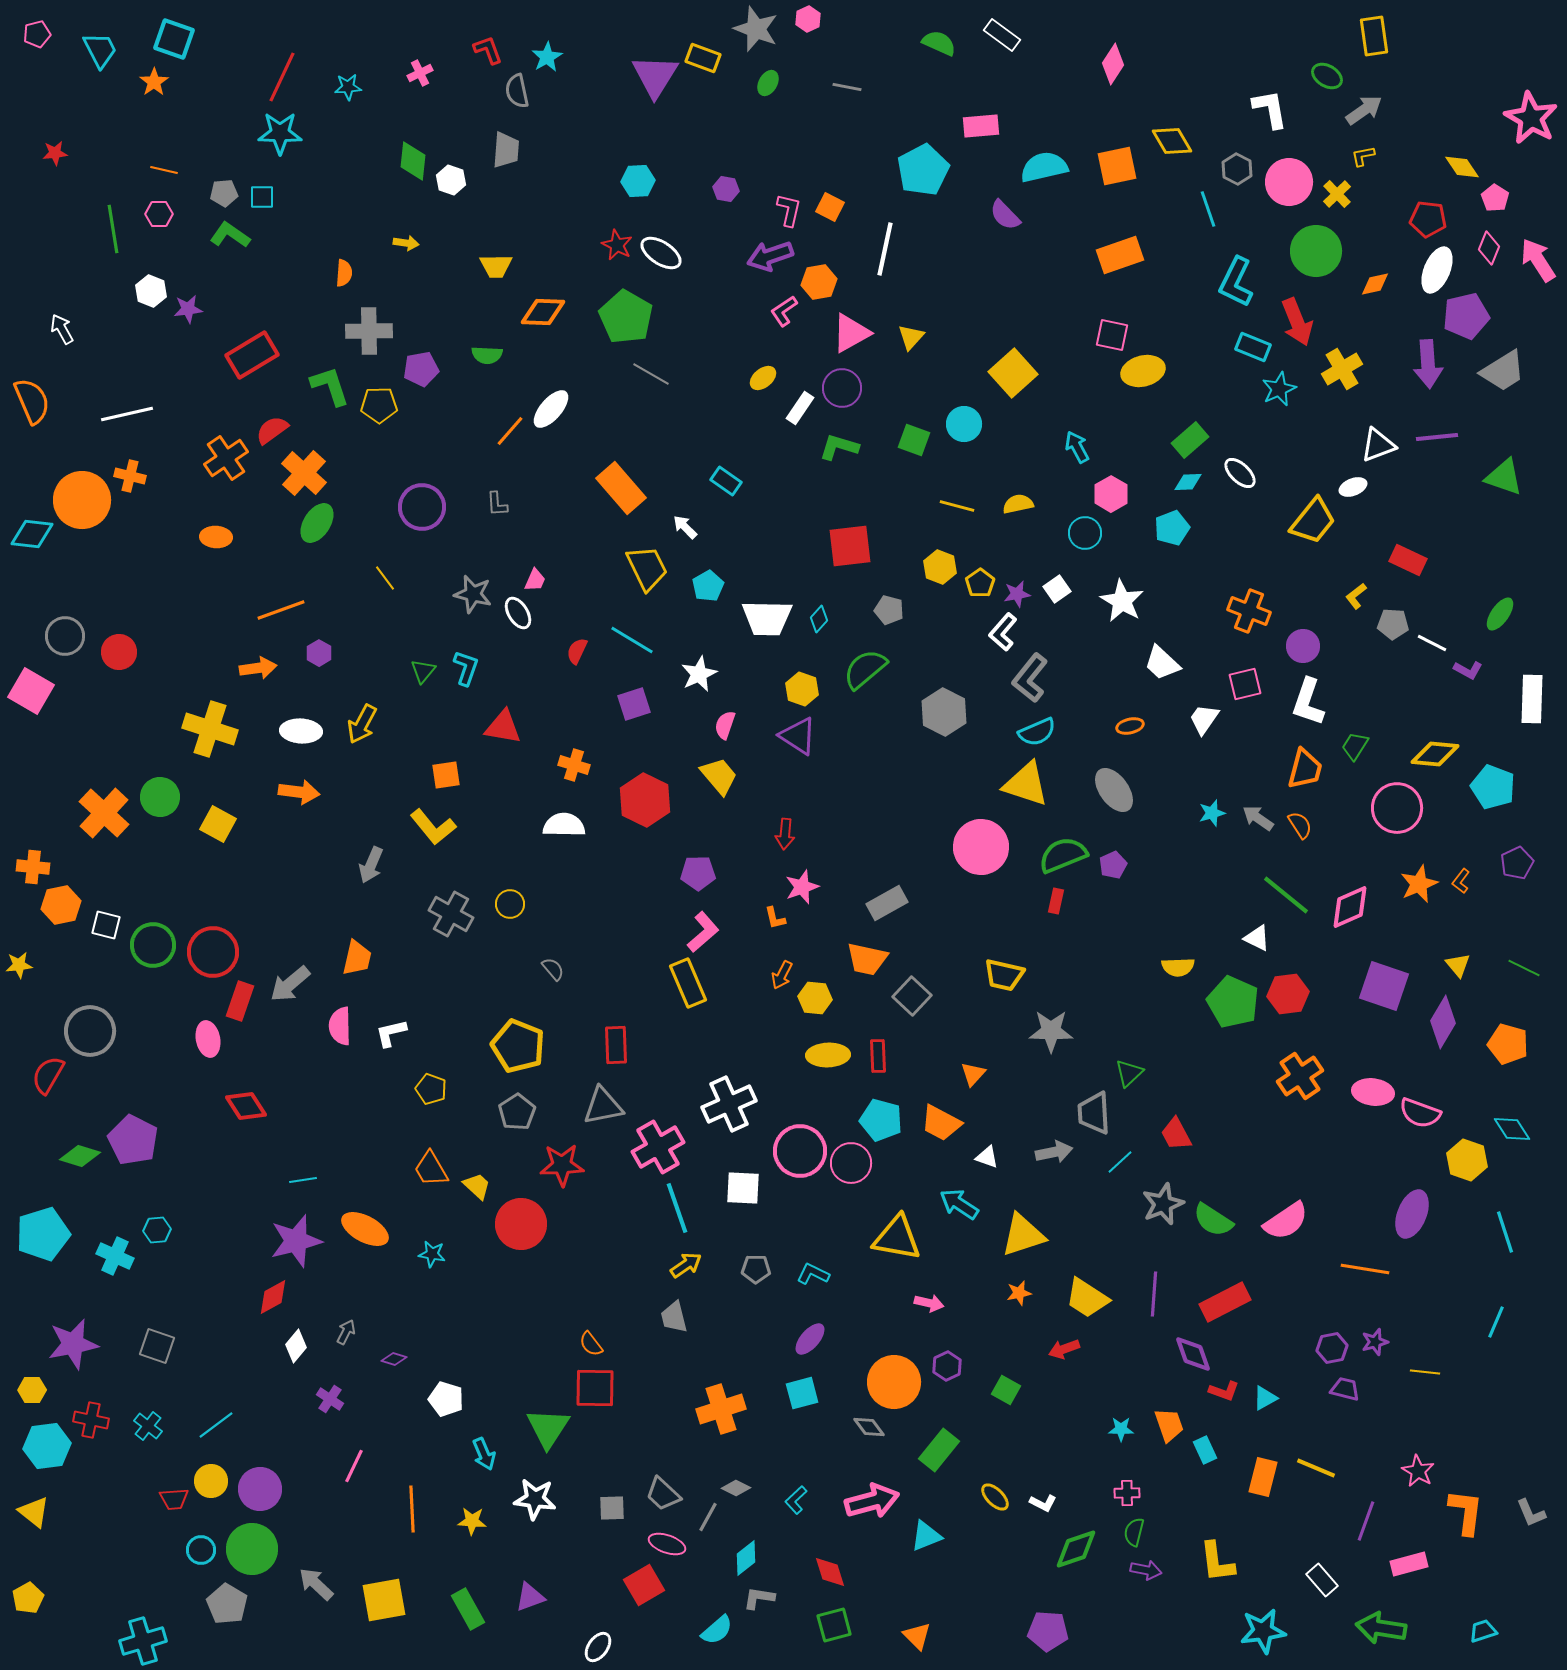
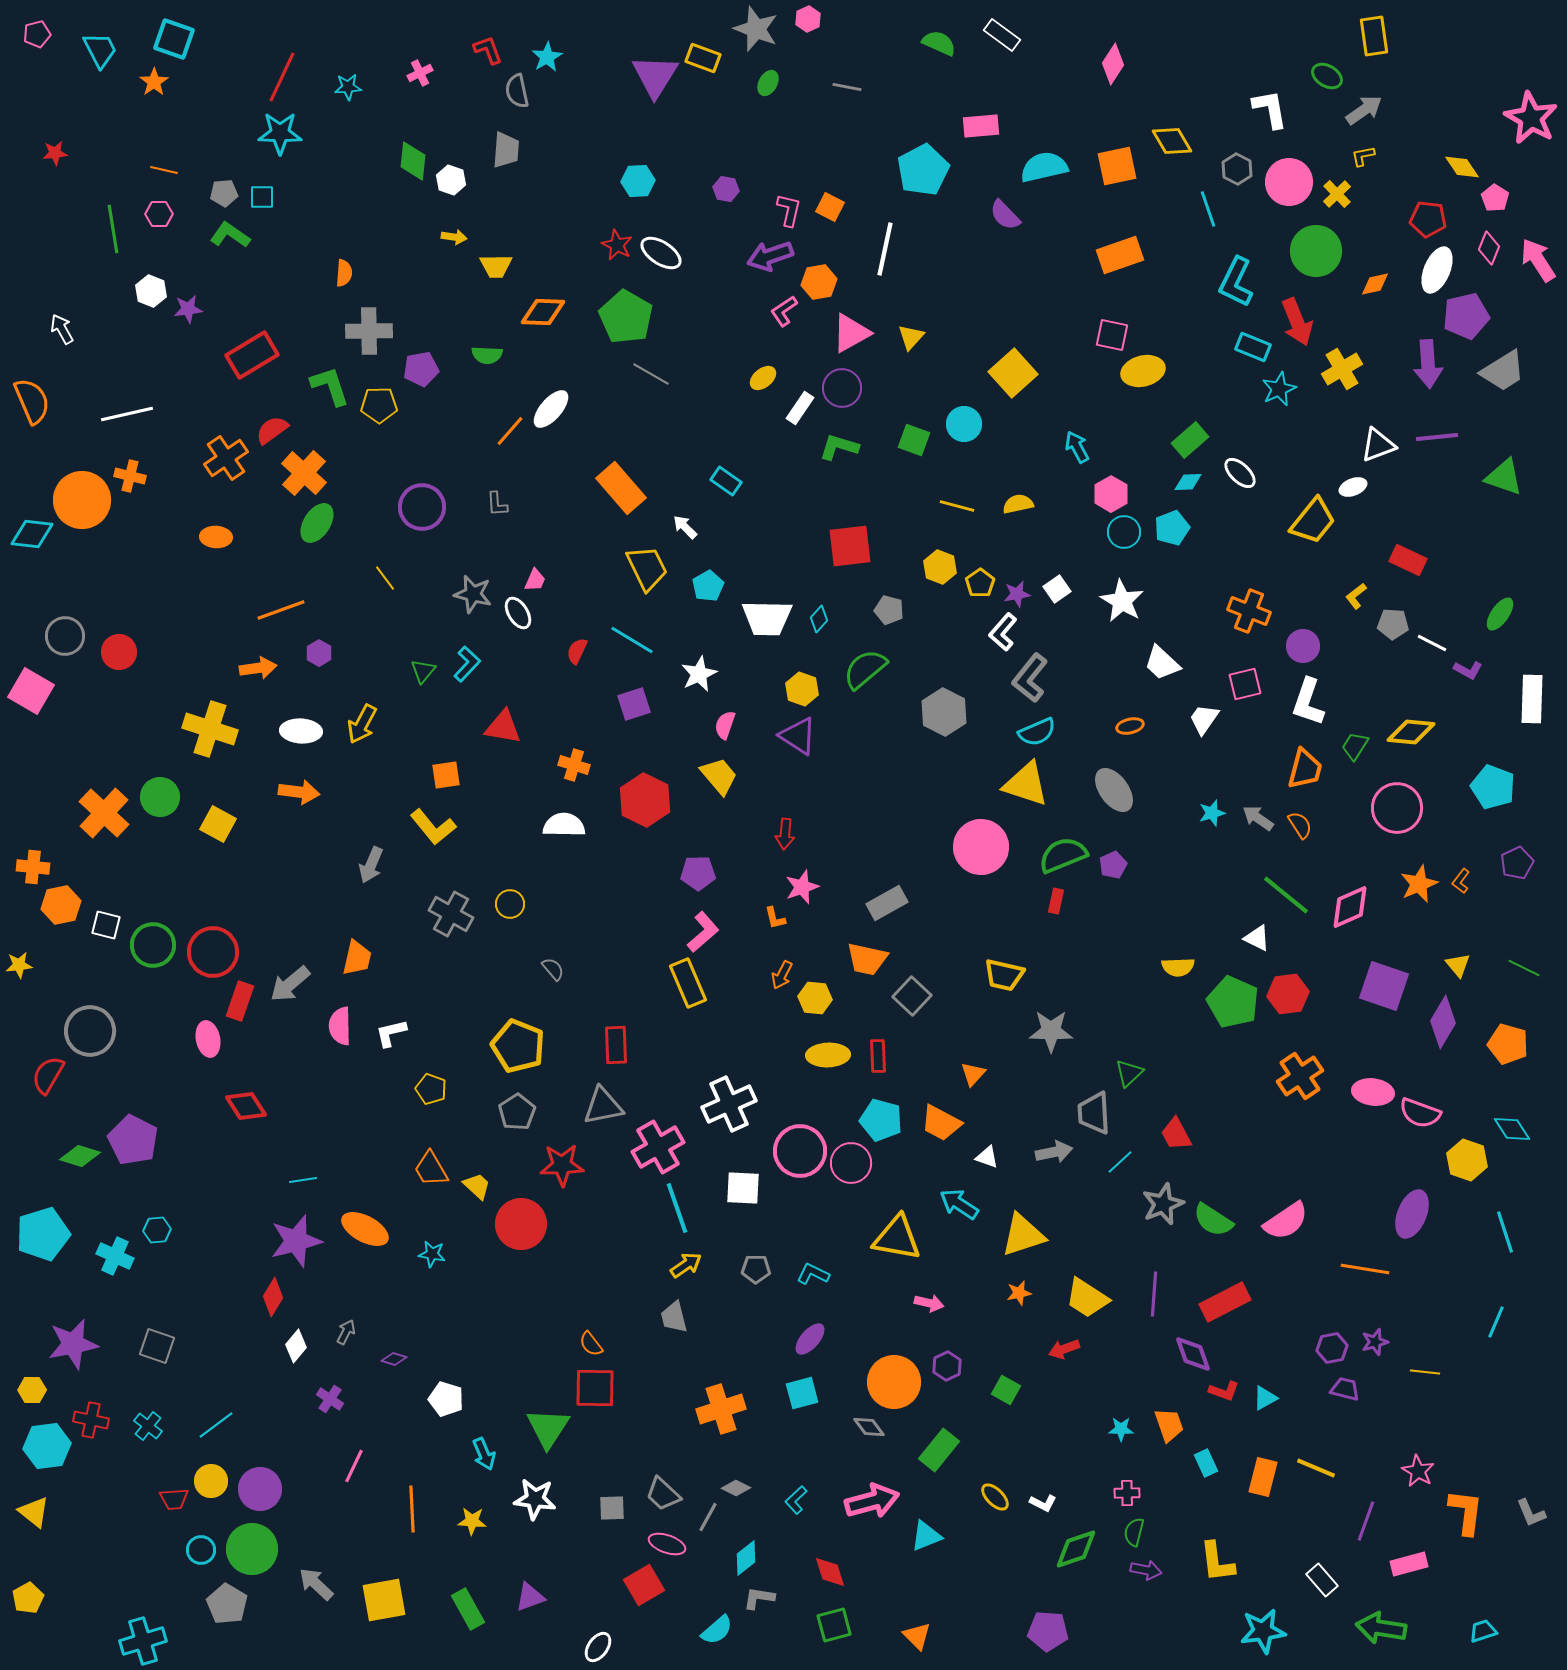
yellow arrow at (406, 243): moved 48 px right, 6 px up
cyan circle at (1085, 533): moved 39 px right, 1 px up
cyan L-shape at (466, 668): moved 1 px right, 4 px up; rotated 24 degrees clockwise
yellow diamond at (1435, 754): moved 24 px left, 22 px up
red diamond at (273, 1297): rotated 30 degrees counterclockwise
cyan rectangle at (1205, 1450): moved 1 px right, 13 px down
